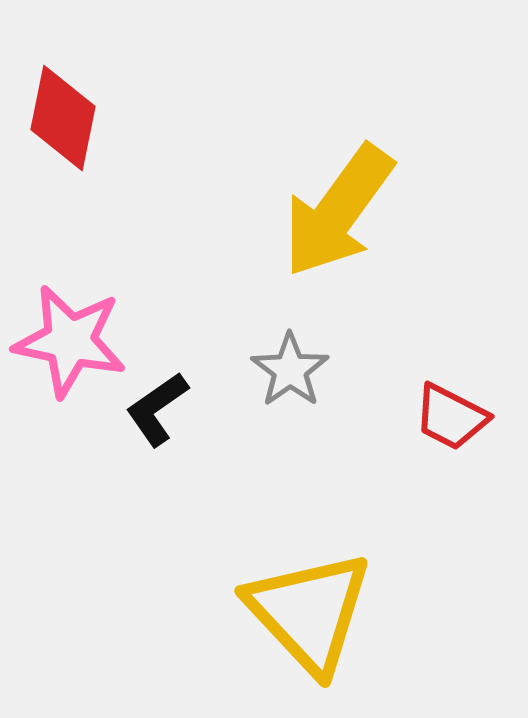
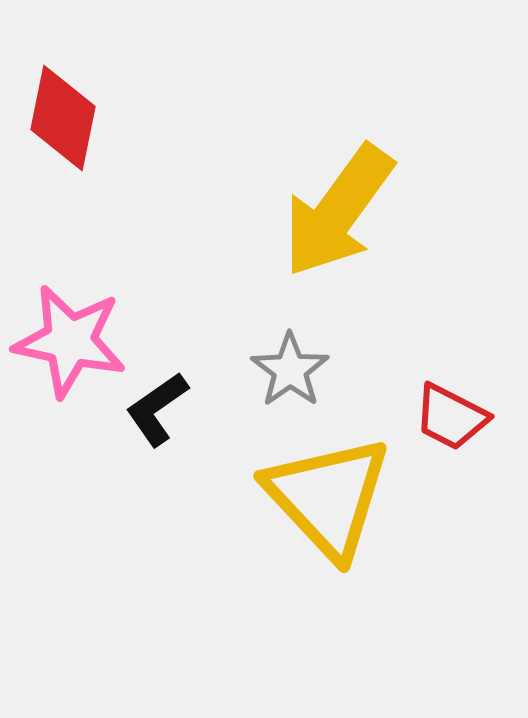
yellow triangle: moved 19 px right, 115 px up
